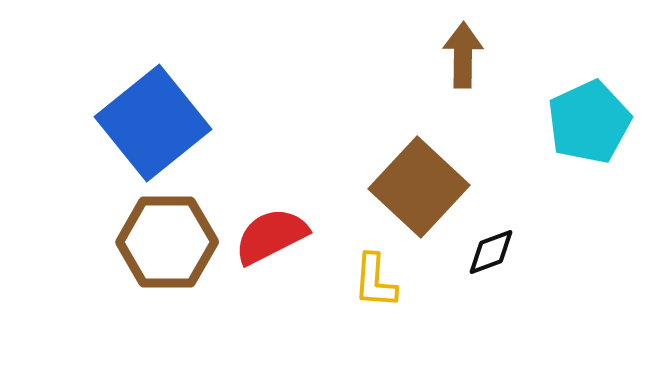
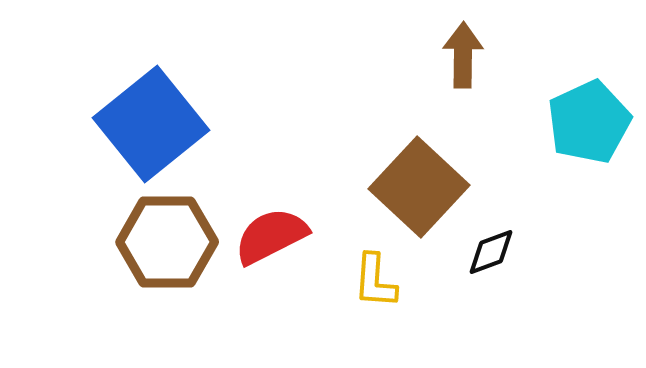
blue square: moved 2 px left, 1 px down
